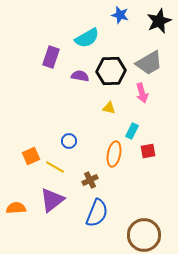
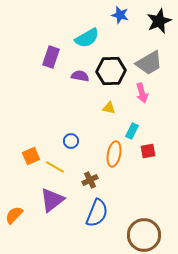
blue circle: moved 2 px right
orange semicircle: moved 2 px left, 7 px down; rotated 42 degrees counterclockwise
